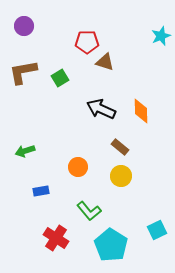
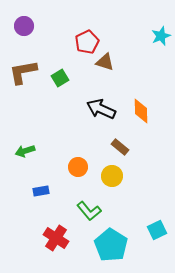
red pentagon: rotated 25 degrees counterclockwise
yellow circle: moved 9 px left
